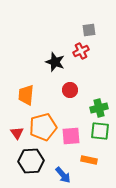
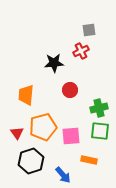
black star: moved 1 px left, 1 px down; rotated 24 degrees counterclockwise
black hexagon: rotated 15 degrees counterclockwise
